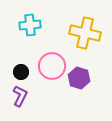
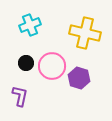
cyan cross: rotated 15 degrees counterclockwise
black circle: moved 5 px right, 9 px up
purple L-shape: rotated 15 degrees counterclockwise
